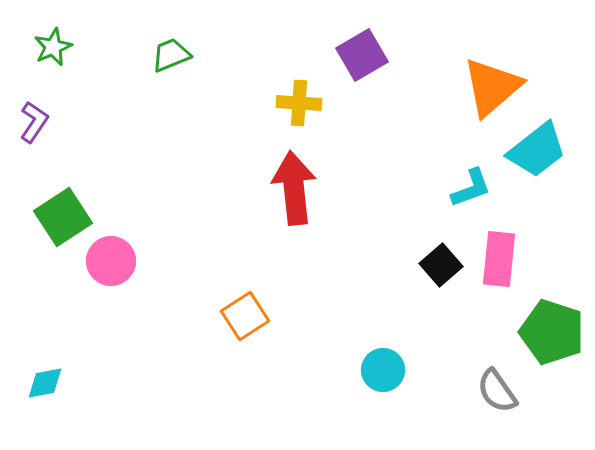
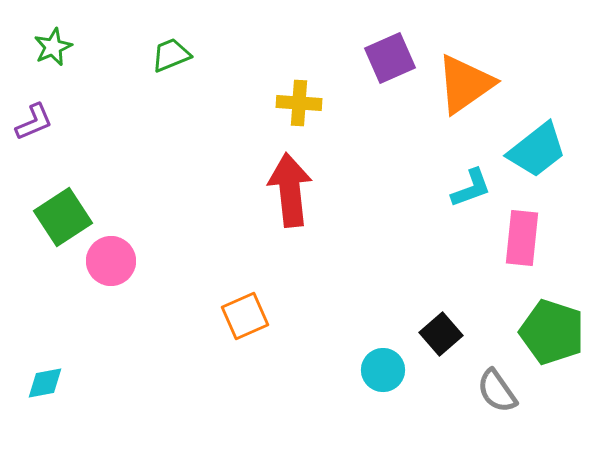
purple square: moved 28 px right, 3 px down; rotated 6 degrees clockwise
orange triangle: moved 27 px left, 3 px up; rotated 6 degrees clockwise
purple L-shape: rotated 33 degrees clockwise
red arrow: moved 4 px left, 2 px down
pink rectangle: moved 23 px right, 21 px up
black square: moved 69 px down
orange square: rotated 9 degrees clockwise
